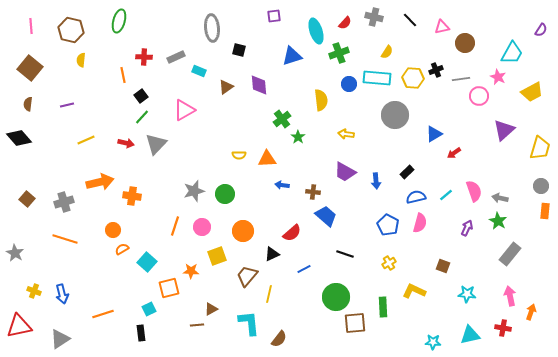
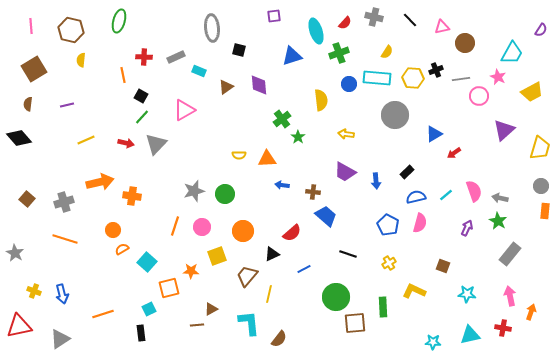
brown square at (30, 68): moved 4 px right, 1 px down; rotated 20 degrees clockwise
black square at (141, 96): rotated 24 degrees counterclockwise
black line at (345, 254): moved 3 px right
